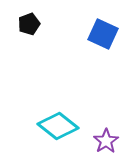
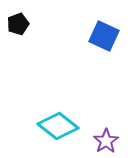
black pentagon: moved 11 px left
blue square: moved 1 px right, 2 px down
